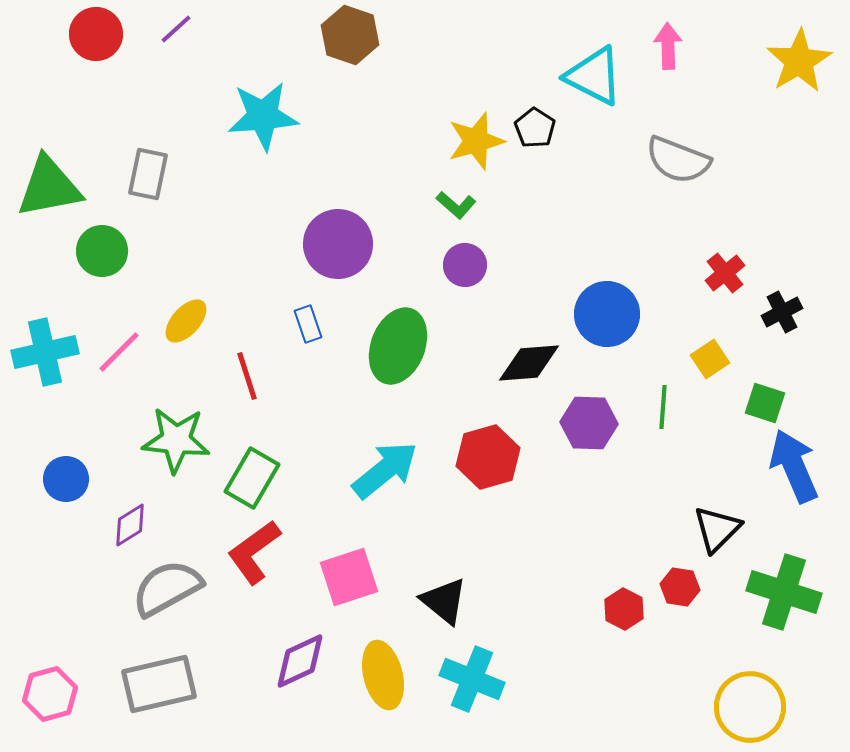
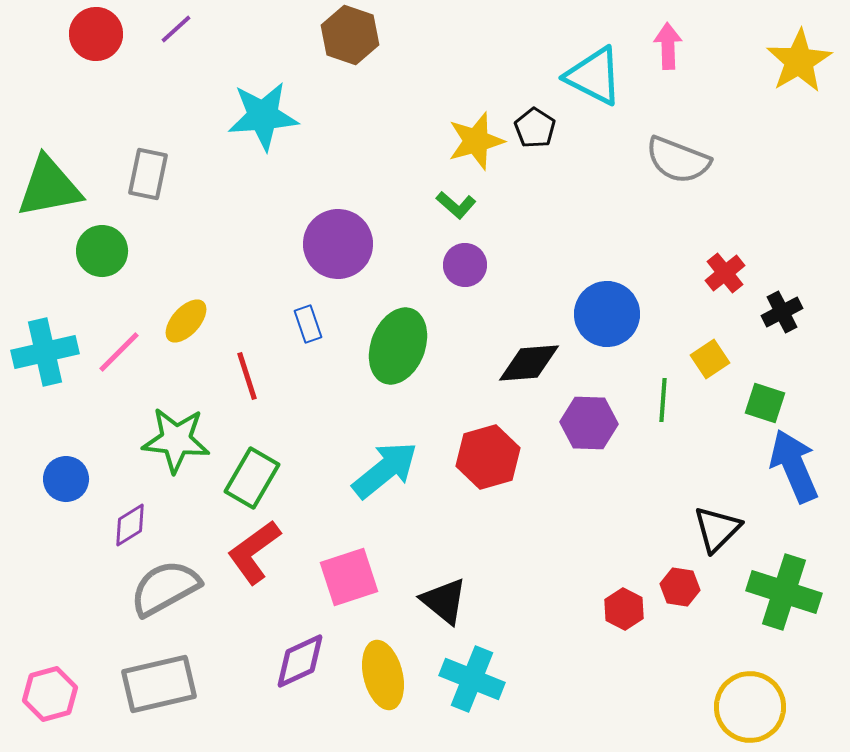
green line at (663, 407): moved 7 px up
gray semicircle at (167, 588): moved 2 px left
